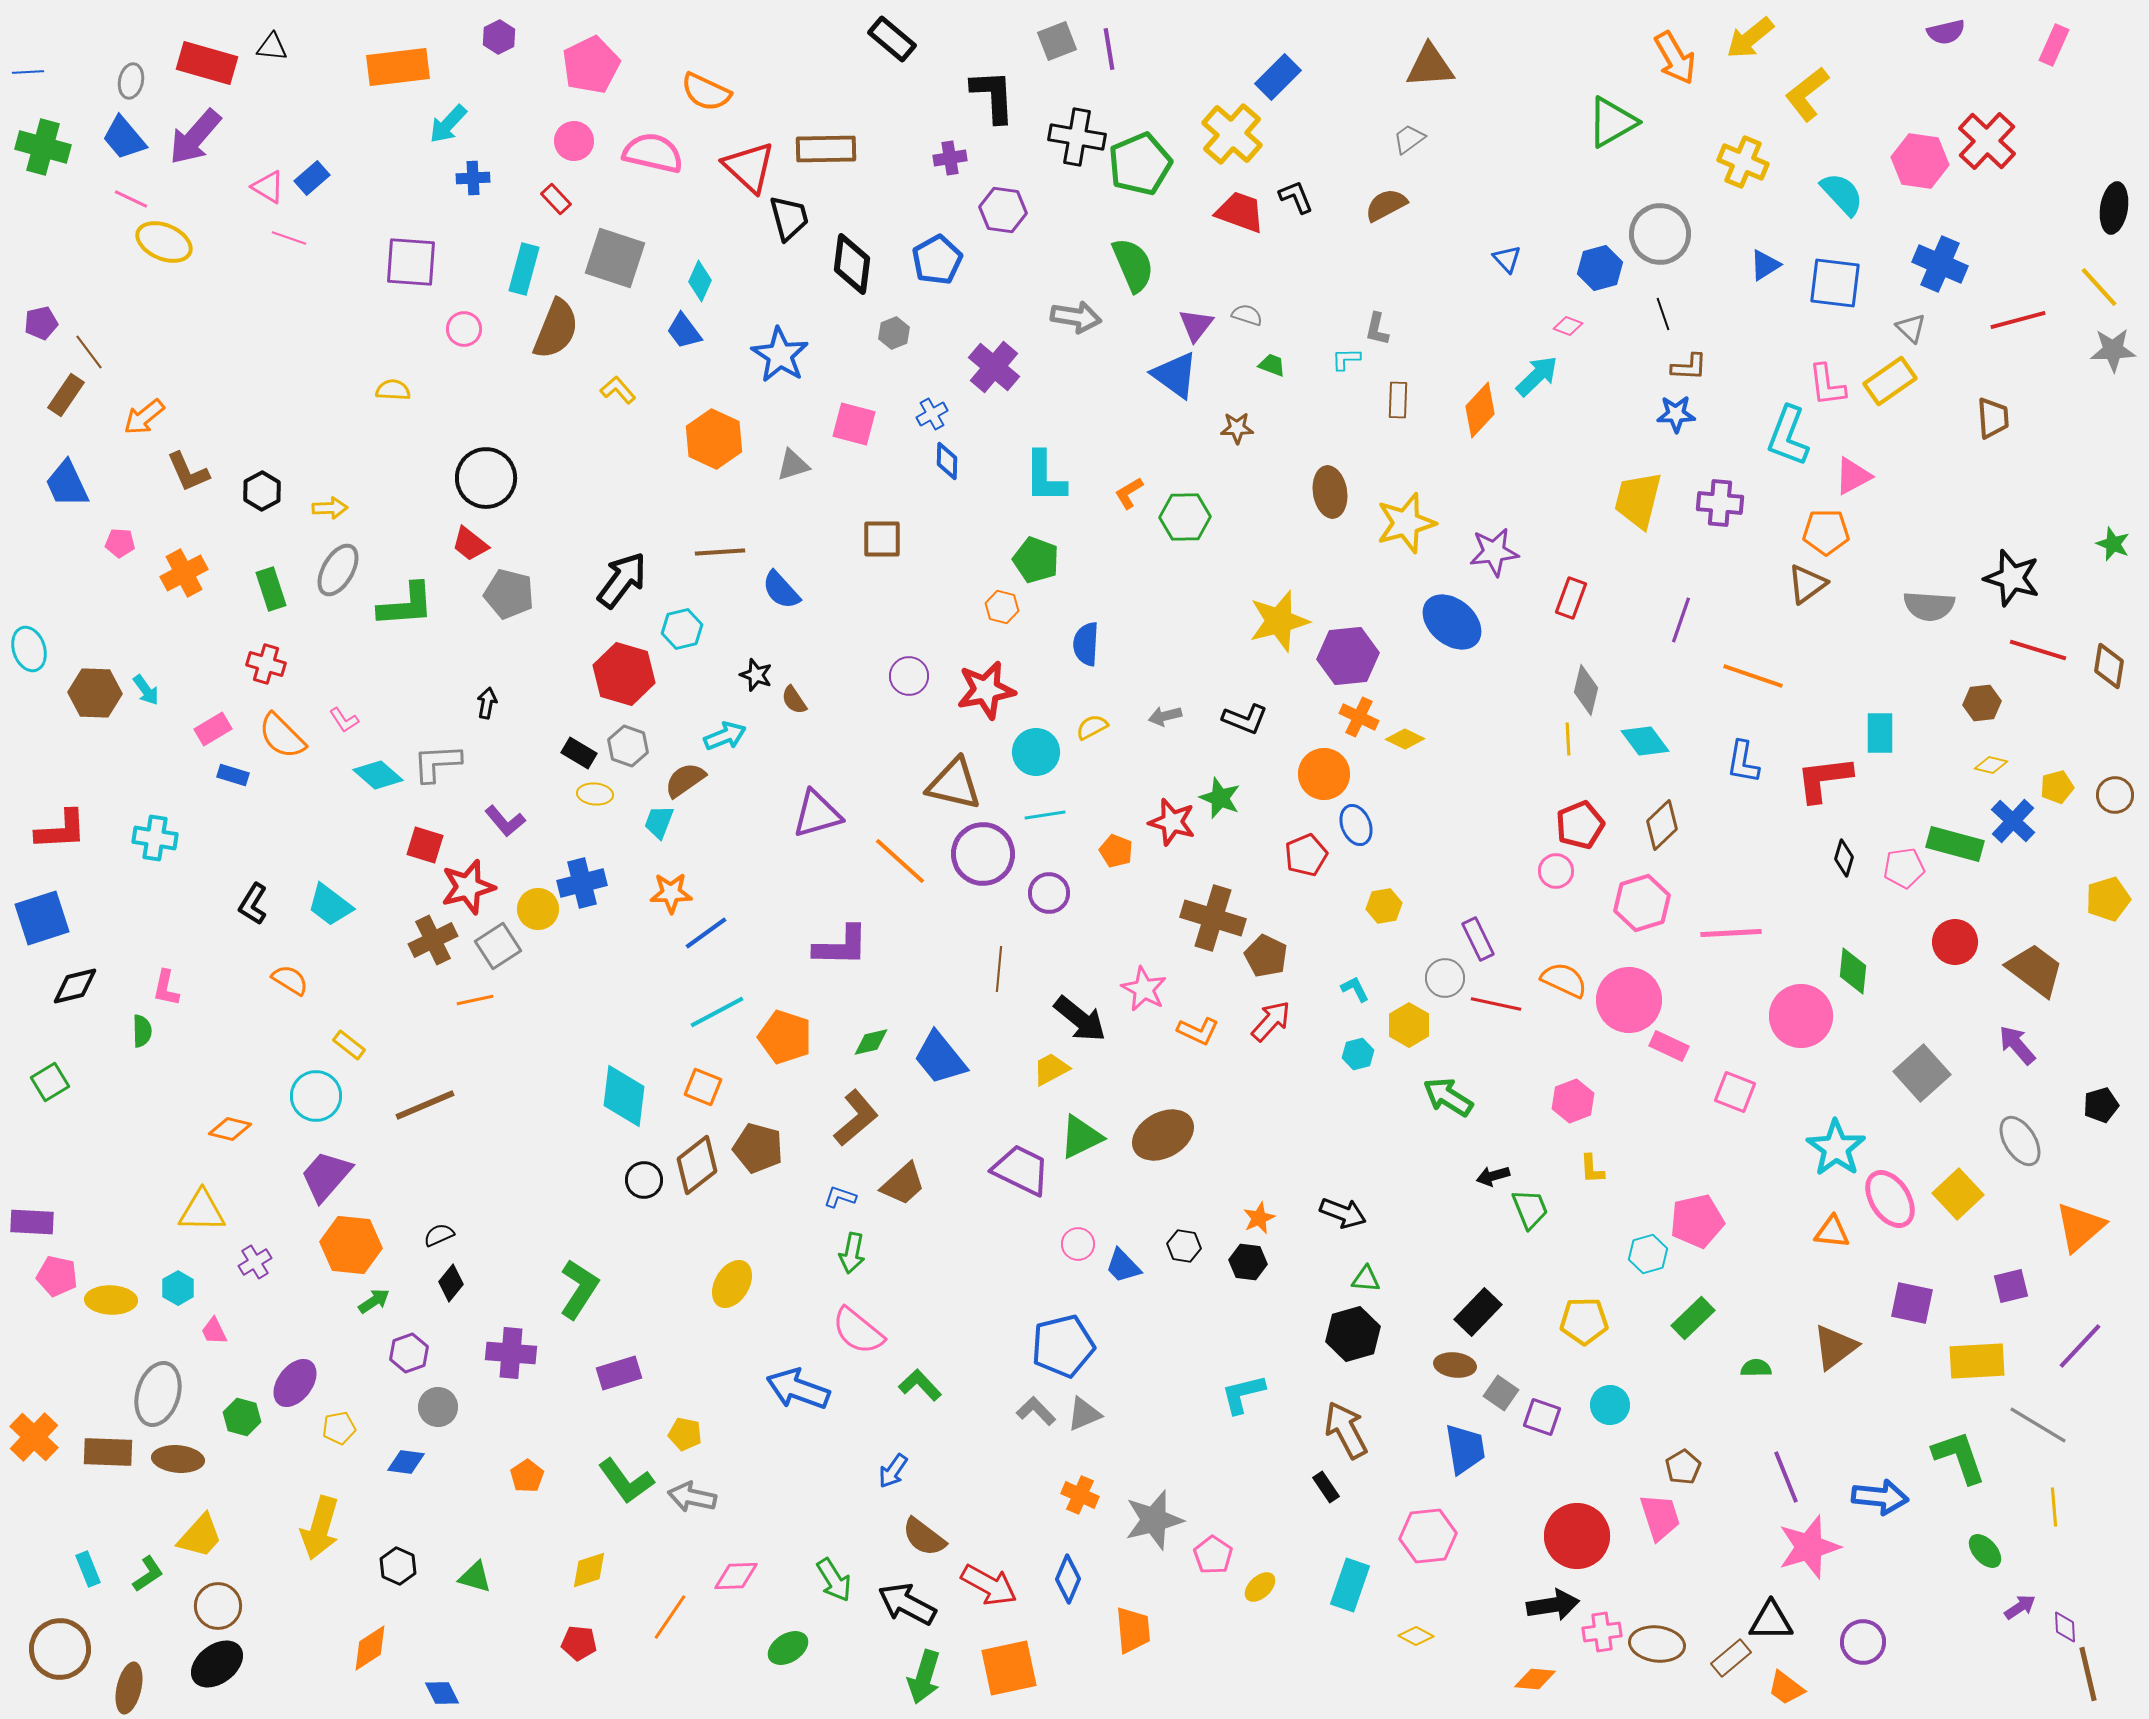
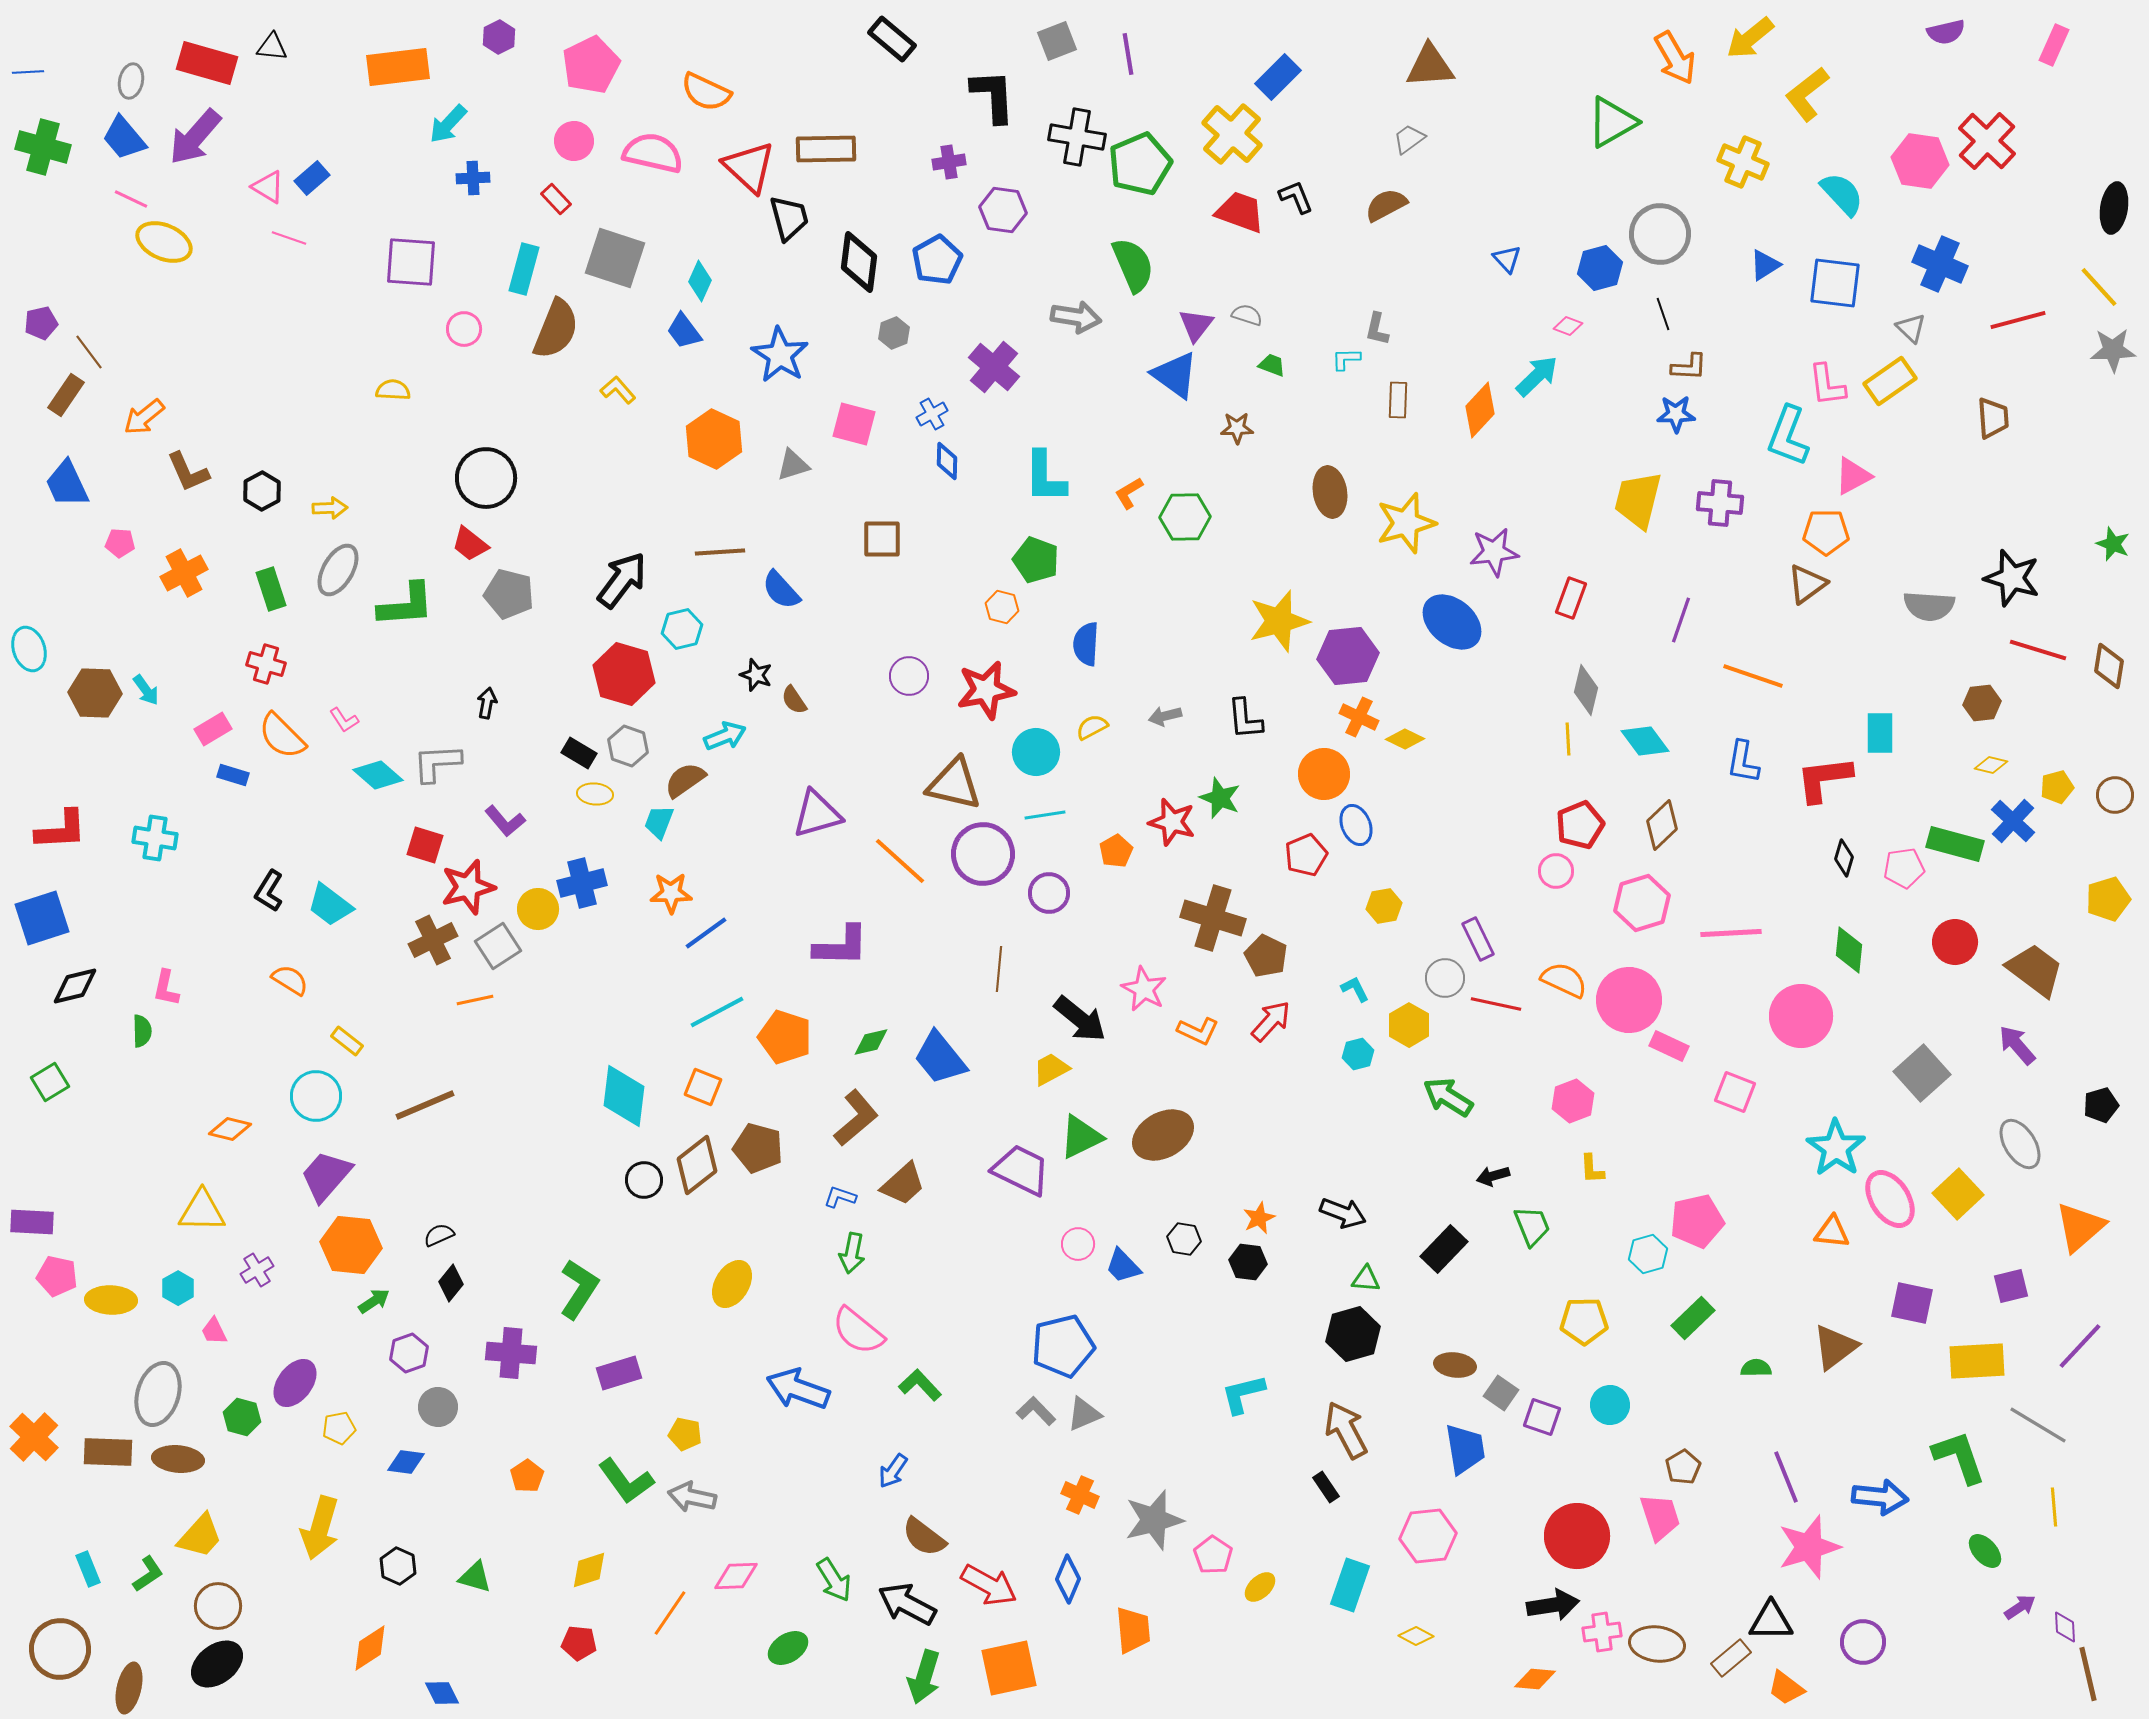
purple line at (1109, 49): moved 19 px right, 5 px down
purple cross at (950, 158): moved 1 px left, 4 px down
black diamond at (852, 264): moved 7 px right, 2 px up
black L-shape at (1245, 719): rotated 63 degrees clockwise
orange pentagon at (1116, 851): rotated 20 degrees clockwise
black L-shape at (253, 904): moved 16 px right, 13 px up
green diamond at (1853, 971): moved 4 px left, 21 px up
yellow rectangle at (349, 1045): moved 2 px left, 4 px up
gray ellipse at (2020, 1141): moved 3 px down
green trapezoid at (1530, 1209): moved 2 px right, 17 px down
black hexagon at (1184, 1246): moved 7 px up
purple cross at (255, 1262): moved 2 px right, 8 px down
black rectangle at (1478, 1312): moved 34 px left, 63 px up
orange line at (670, 1617): moved 4 px up
